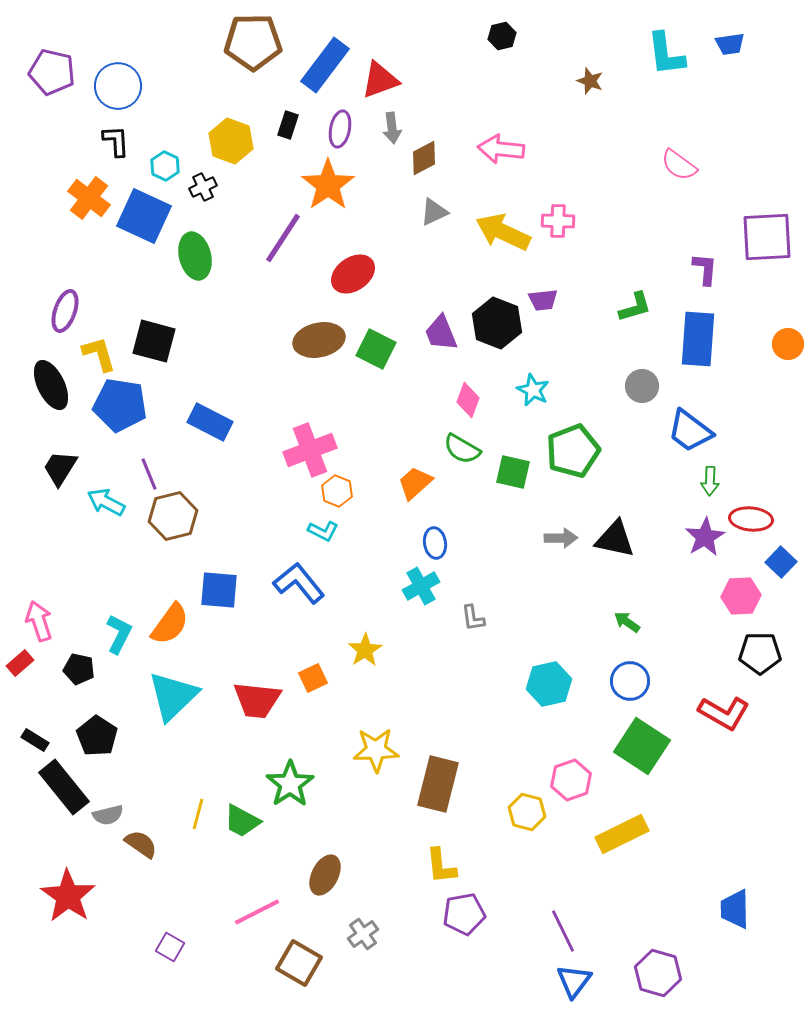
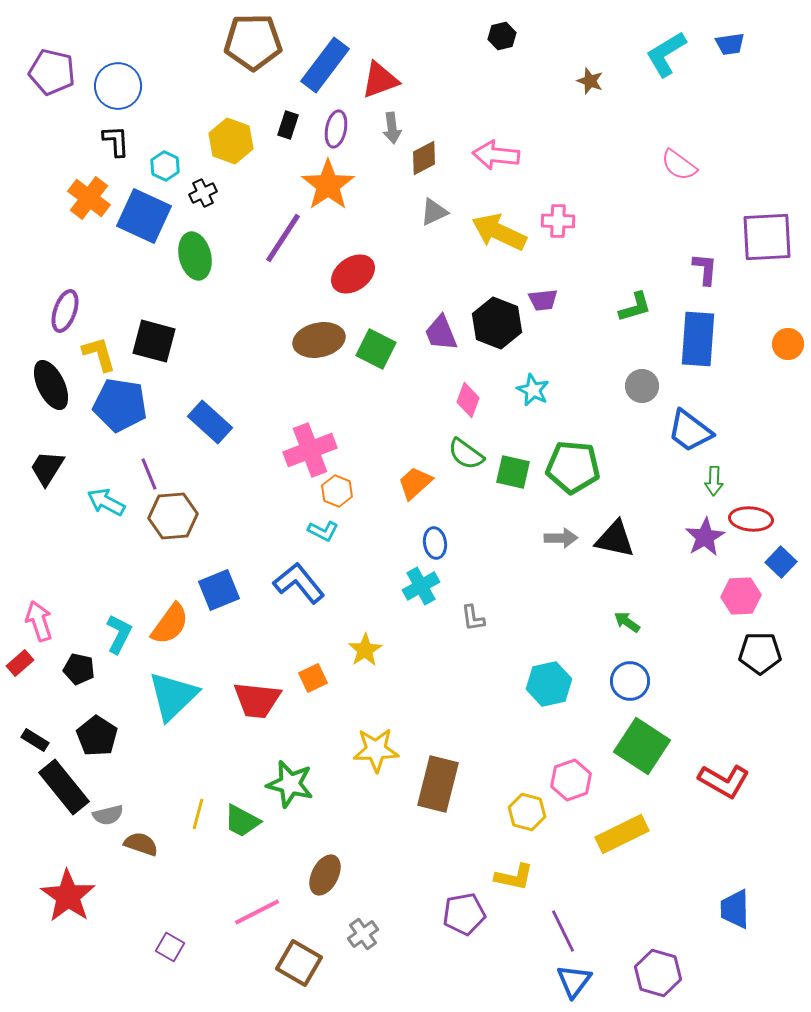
cyan L-shape at (666, 54): rotated 66 degrees clockwise
purple ellipse at (340, 129): moved 4 px left
pink arrow at (501, 149): moved 5 px left, 6 px down
black cross at (203, 187): moved 6 px down
yellow arrow at (503, 232): moved 4 px left
blue rectangle at (210, 422): rotated 15 degrees clockwise
green semicircle at (462, 449): moved 4 px right, 5 px down; rotated 6 degrees clockwise
green pentagon at (573, 451): moved 16 px down; rotated 26 degrees clockwise
black trapezoid at (60, 468): moved 13 px left
green arrow at (710, 481): moved 4 px right
brown hexagon at (173, 516): rotated 9 degrees clockwise
blue square at (219, 590): rotated 27 degrees counterclockwise
red L-shape at (724, 713): moved 68 px down
green star at (290, 784): rotated 24 degrees counterclockwise
brown semicircle at (141, 844): rotated 16 degrees counterclockwise
yellow L-shape at (441, 866): moved 73 px right, 11 px down; rotated 72 degrees counterclockwise
